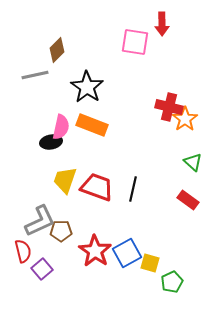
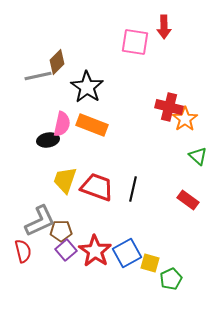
red arrow: moved 2 px right, 3 px down
brown diamond: moved 12 px down
gray line: moved 3 px right, 1 px down
pink semicircle: moved 1 px right, 3 px up
black ellipse: moved 3 px left, 2 px up
green triangle: moved 5 px right, 6 px up
purple square: moved 24 px right, 19 px up
green pentagon: moved 1 px left, 3 px up
